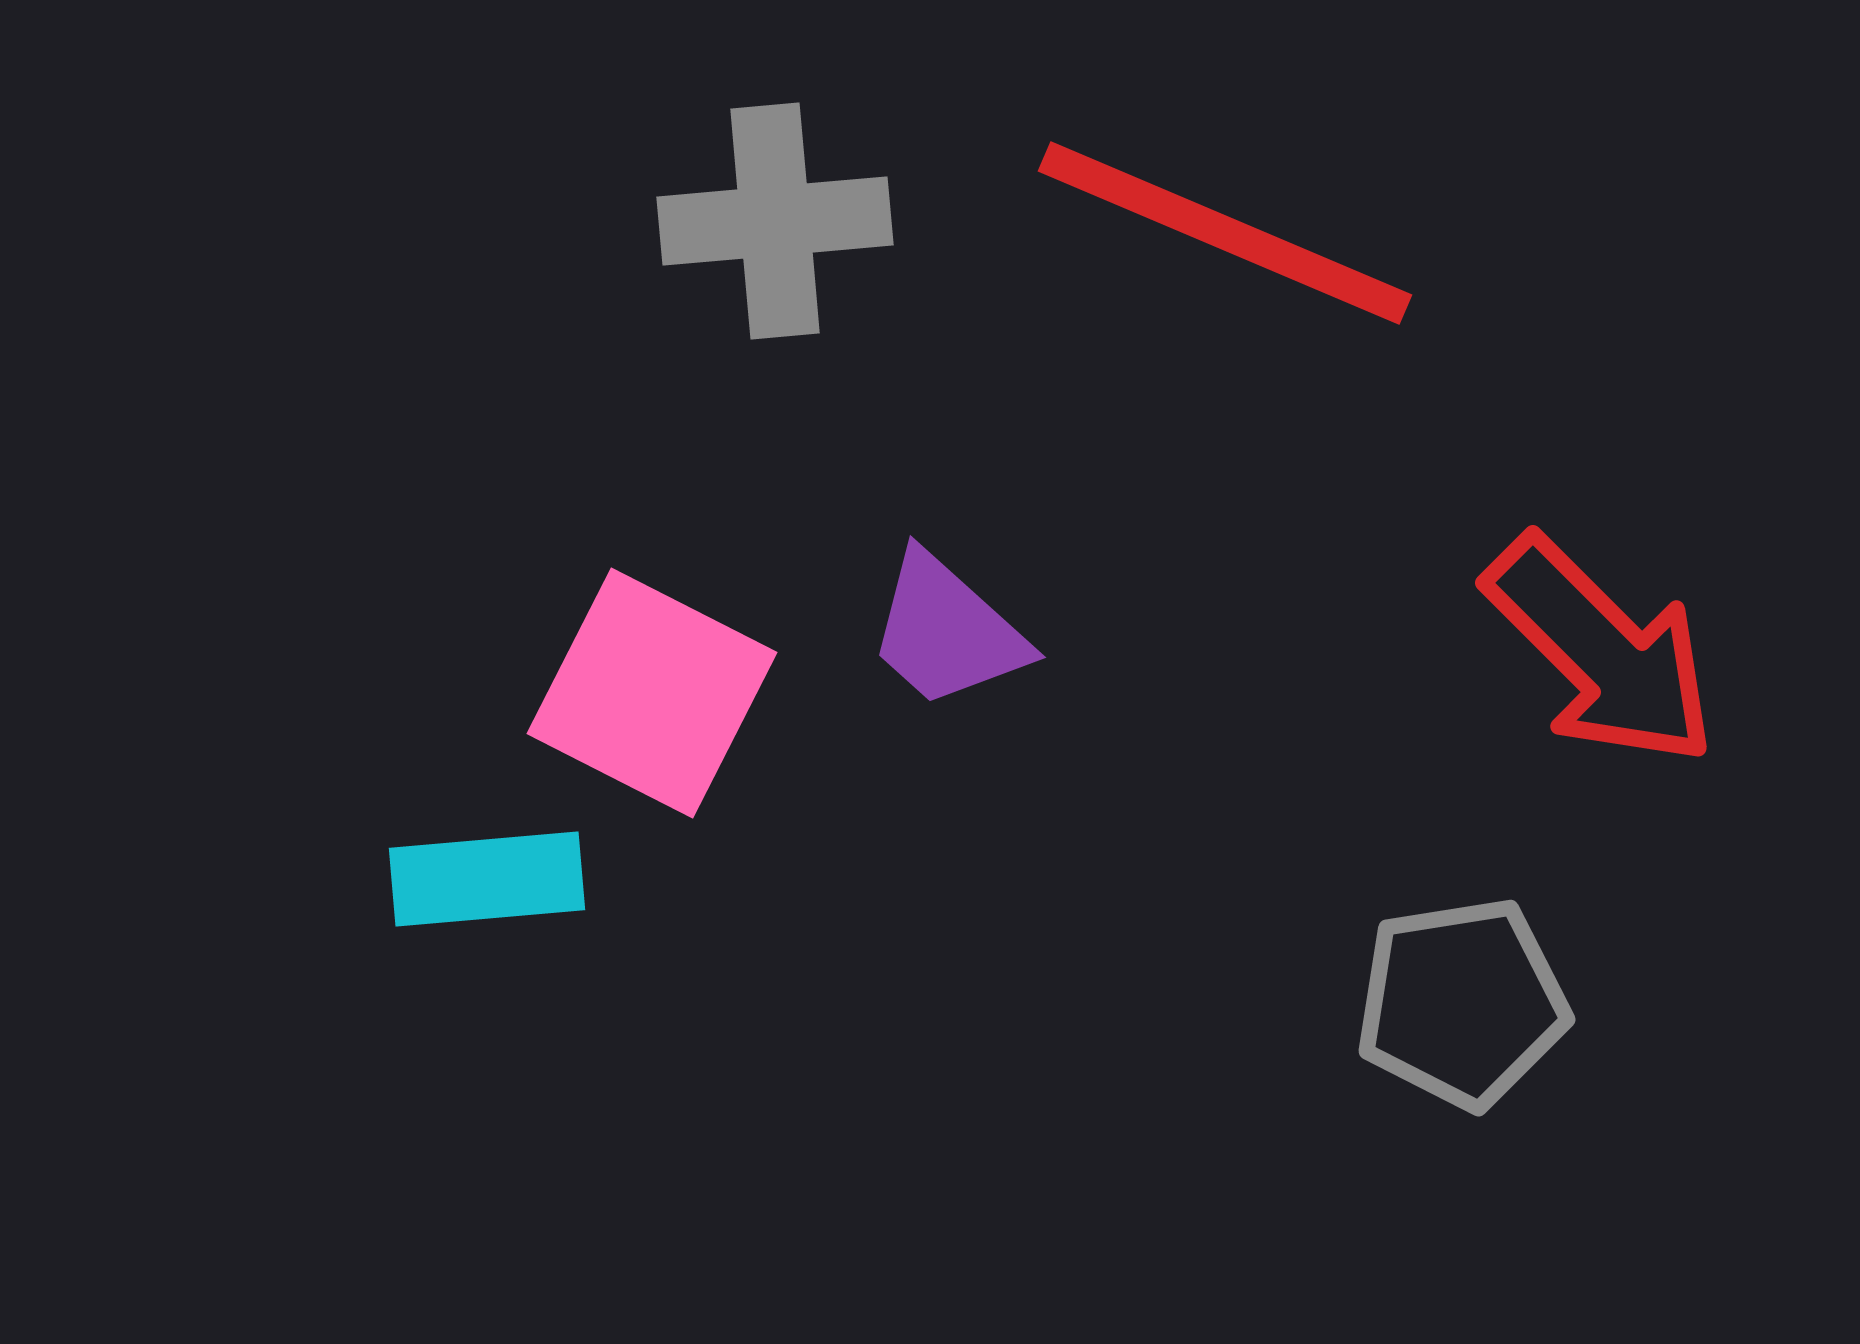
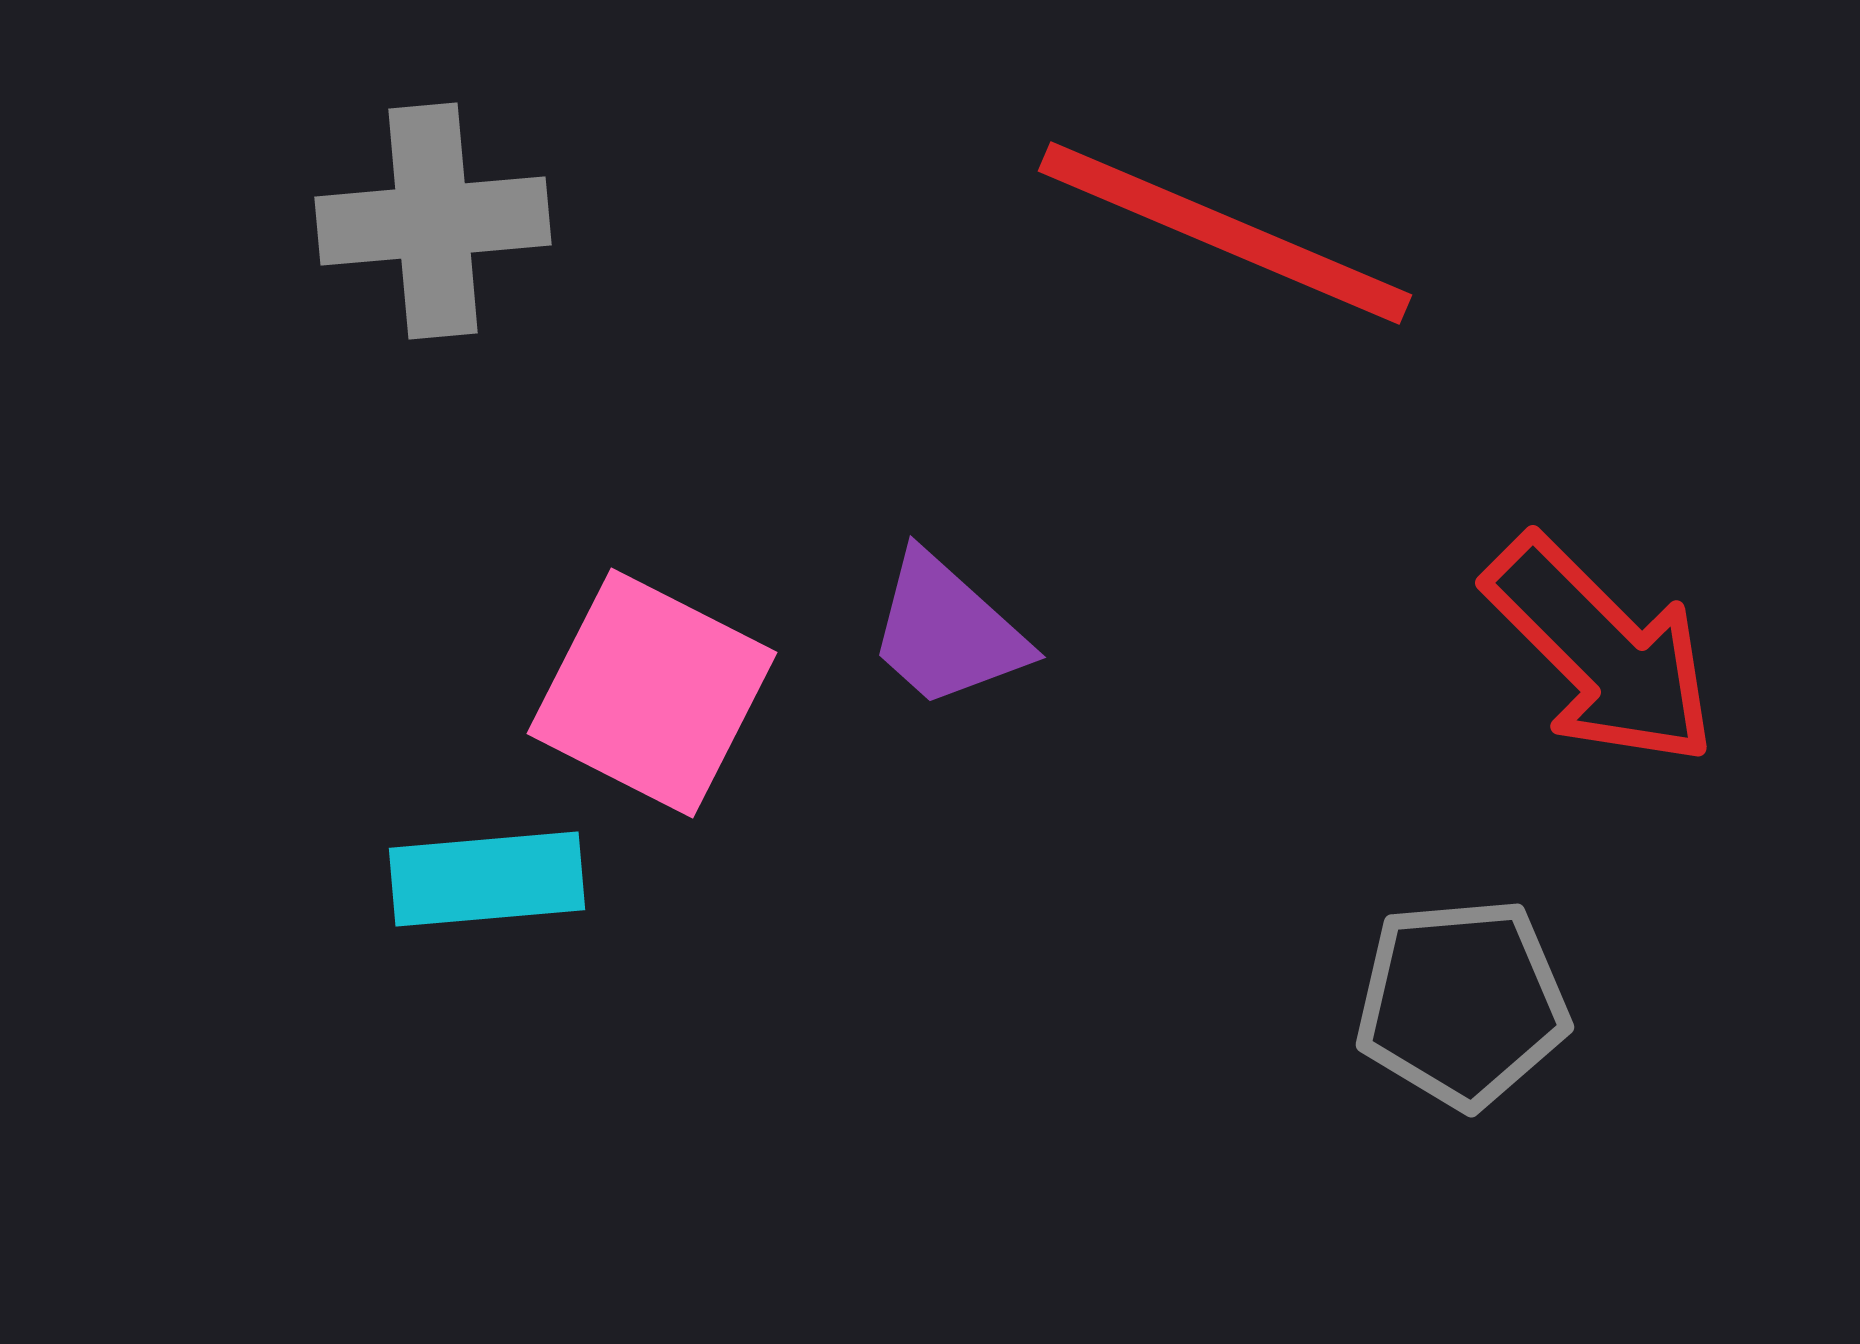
gray cross: moved 342 px left
gray pentagon: rotated 4 degrees clockwise
